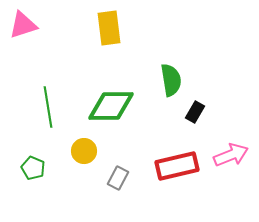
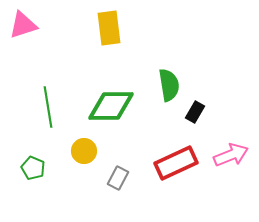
green semicircle: moved 2 px left, 5 px down
red rectangle: moved 1 px left, 3 px up; rotated 12 degrees counterclockwise
